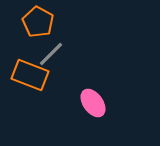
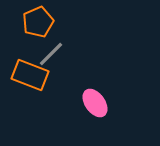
orange pentagon: rotated 20 degrees clockwise
pink ellipse: moved 2 px right
